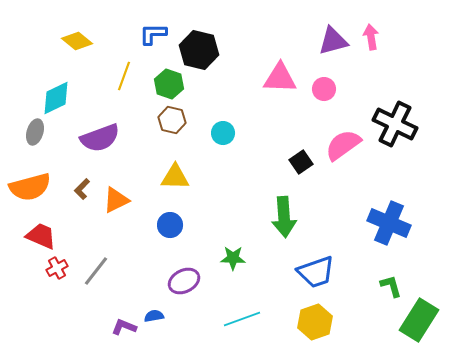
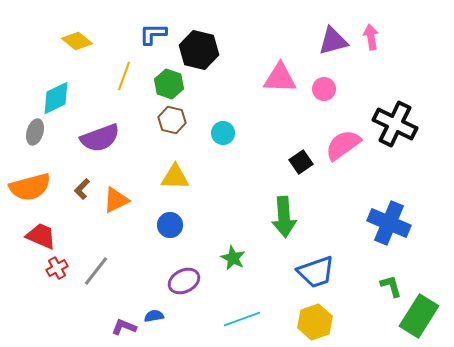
green star: rotated 25 degrees clockwise
green rectangle: moved 4 px up
